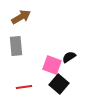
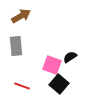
brown arrow: moved 1 px up
black semicircle: moved 1 px right
red line: moved 2 px left, 1 px up; rotated 28 degrees clockwise
